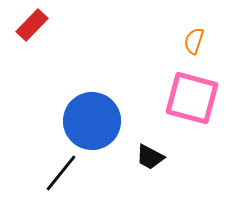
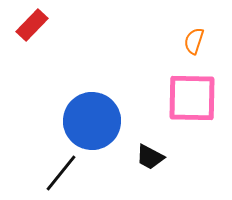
pink square: rotated 14 degrees counterclockwise
